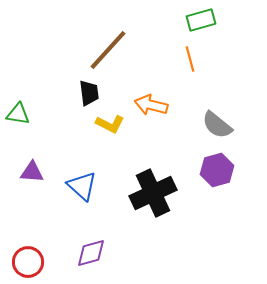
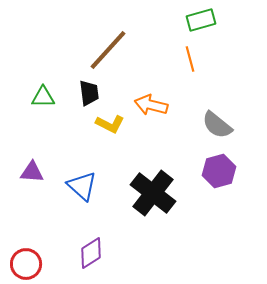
green triangle: moved 25 px right, 17 px up; rotated 10 degrees counterclockwise
purple hexagon: moved 2 px right, 1 px down
black cross: rotated 27 degrees counterclockwise
purple diamond: rotated 16 degrees counterclockwise
red circle: moved 2 px left, 2 px down
